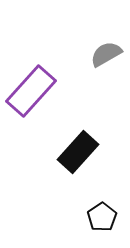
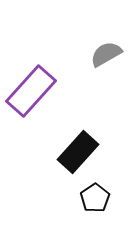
black pentagon: moved 7 px left, 19 px up
